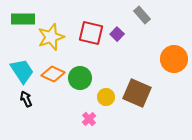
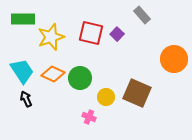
pink cross: moved 2 px up; rotated 24 degrees counterclockwise
